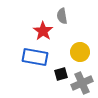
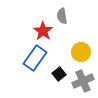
yellow circle: moved 1 px right
blue rectangle: moved 1 px down; rotated 65 degrees counterclockwise
black square: moved 2 px left; rotated 24 degrees counterclockwise
gray cross: moved 1 px right, 2 px up
